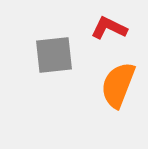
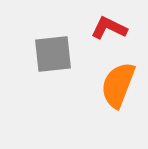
gray square: moved 1 px left, 1 px up
